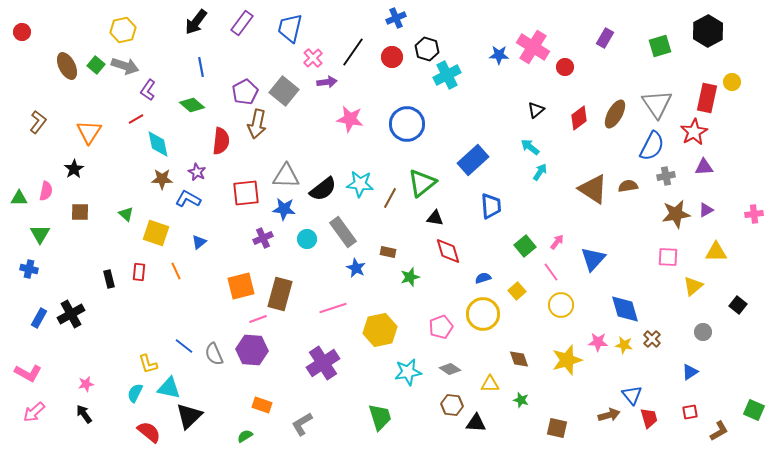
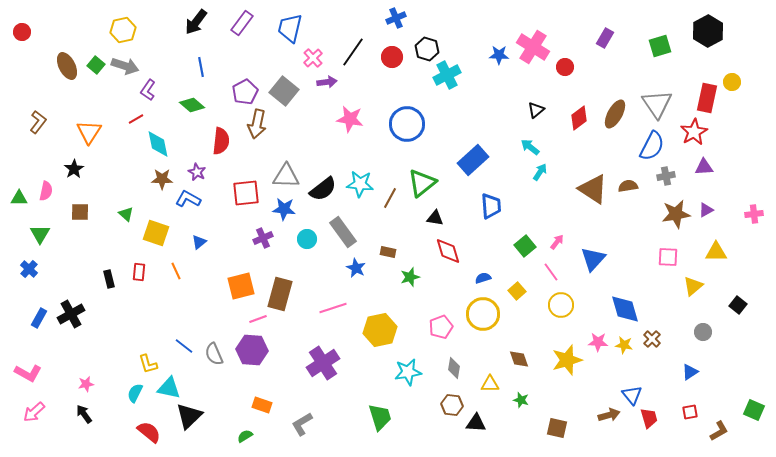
blue cross at (29, 269): rotated 30 degrees clockwise
gray diamond at (450, 369): moved 4 px right, 1 px up; rotated 65 degrees clockwise
